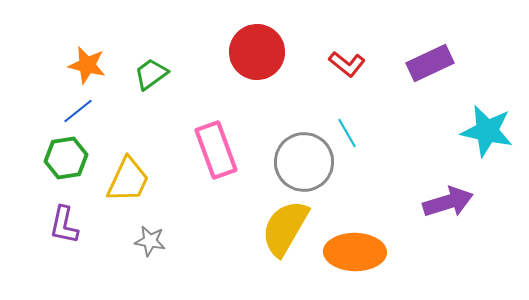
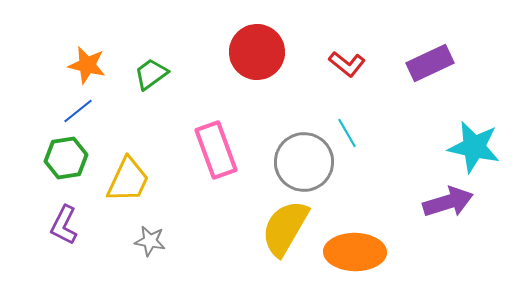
cyan star: moved 13 px left, 16 px down
purple L-shape: rotated 15 degrees clockwise
